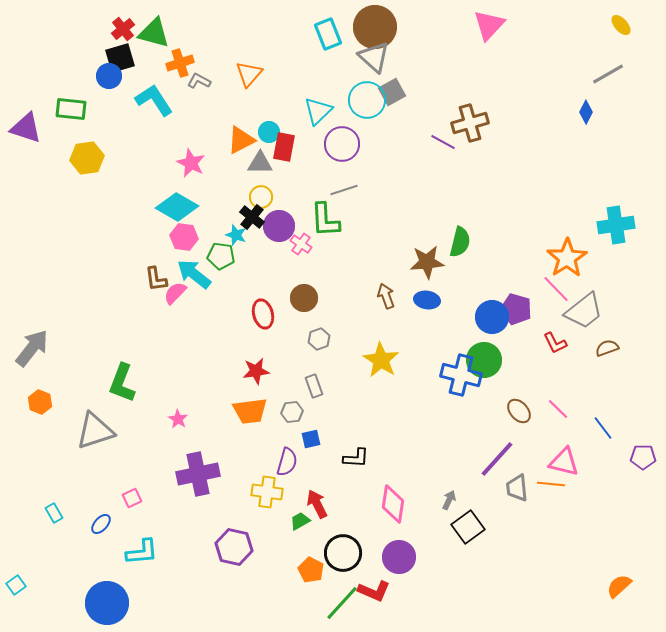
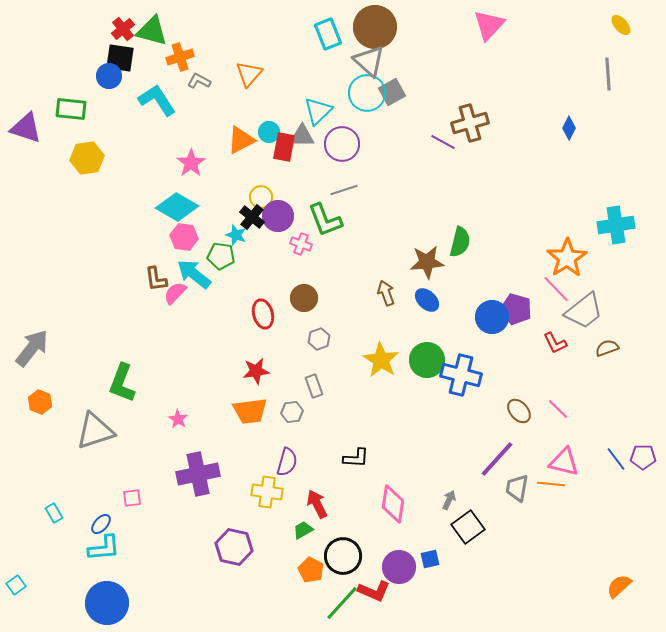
green triangle at (154, 33): moved 2 px left, 2 px up
gray triangle at (374, 57): moved 5 px left, 4 px down
black square at (120, 58): rotated 24 degrees clockwise
orange cross at (180, 63): moved 6 px up
gray line at (608, 74): rotated 64 degrees counterclockwise
cyan L-shape at (154, 100): moved 3 px right
cyan circle at (367, 100): moved 7 px up
blue diamond at (586, 112): moved 17 px left, 16 px down
pink star at (191, 163): rotated 12 degrees clockwise
gray triangle at (260, 163): moved 42 px right, 27 px up
green L-shape at (325, 220): rotated 18 degrees counterclockwise
purple circle at (279, 226): moved 1 px left, 10 px up
pink cross at (301, 244): rotated 15 degrees counterclockwise
brown arrow at (386, 296): moved 3 px up
blue ellipse at (427, 300): rotated 35 degrees clockwise
green circle at (484, 360): moved 57 px left
blue line at (603, 428): moved 13 px right, 31 px down
blue square at (311, 439): moved 119 px right, 120 px down
gray trapezoid at (517, 488): rotated 16 degrees clockwise
pink square at (132, 498): rotated 18 degrees clockwise
green trapezoid at (300, 521): moved 3 px right, 9 px down
cyan L-shape at (142, 552): moved 38 px left, 4 px up
black circle at (343, 553): moved 3 px down
purple circle at (399, 557): moved 10 px down
